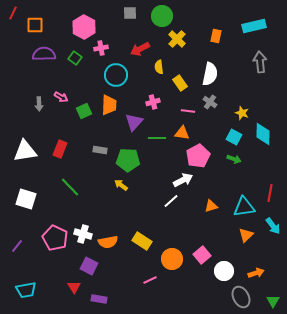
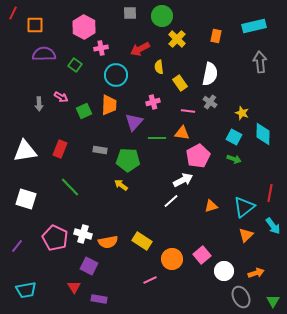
green square at (75, 58): moved 7 px down
cyan triangle at (244, 207): rotated 30 degrees counterclockwise
